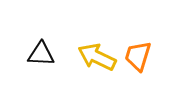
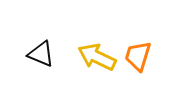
black triangle: rotated 20 degrees clockwise
